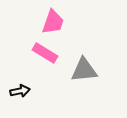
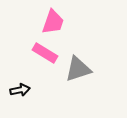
gray triangle: moved 6 px left, 1 px up; rotated 12 degrees counterclockwise
black arrow: moved 1 px up
